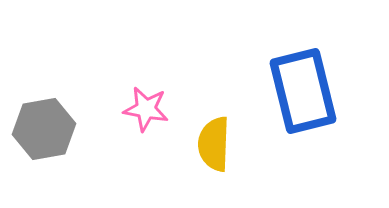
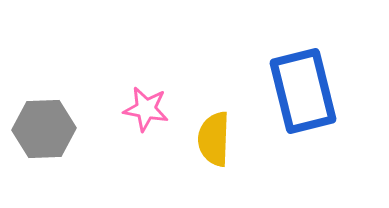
gray hexagon: rotated 8 degrees clockwise
yellow semicircle: moved 5 px up
